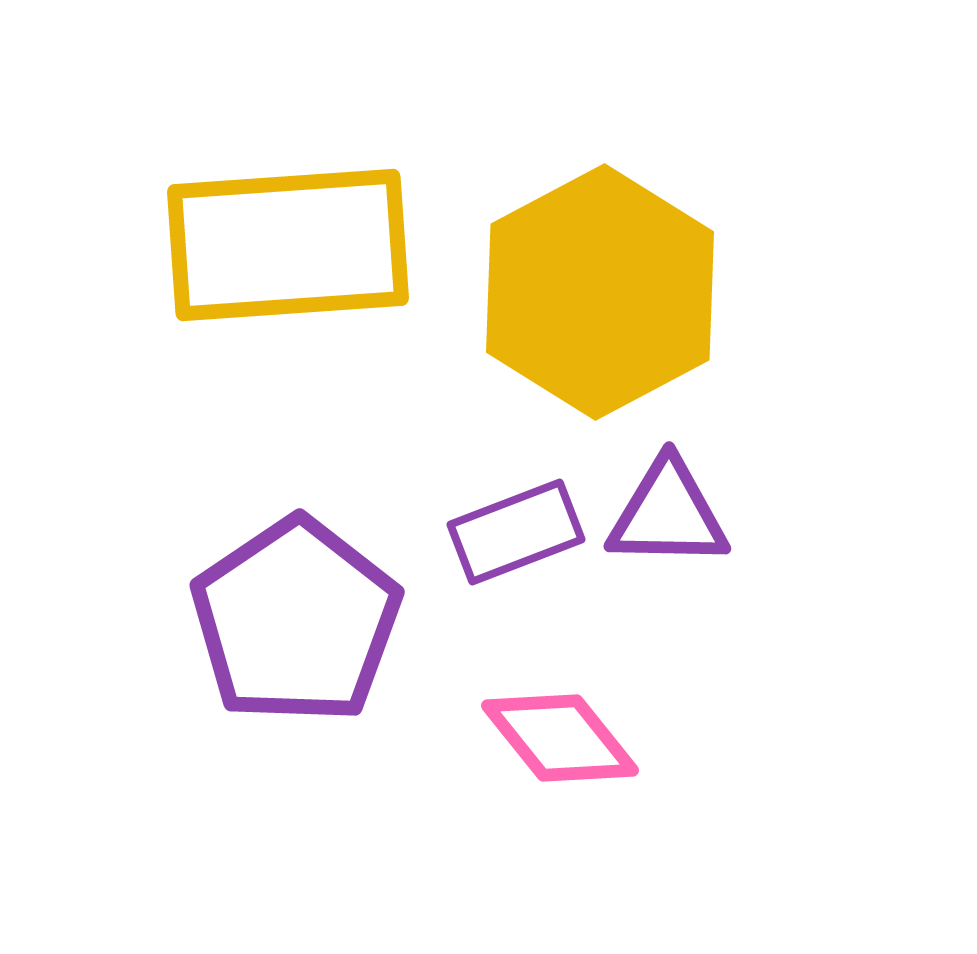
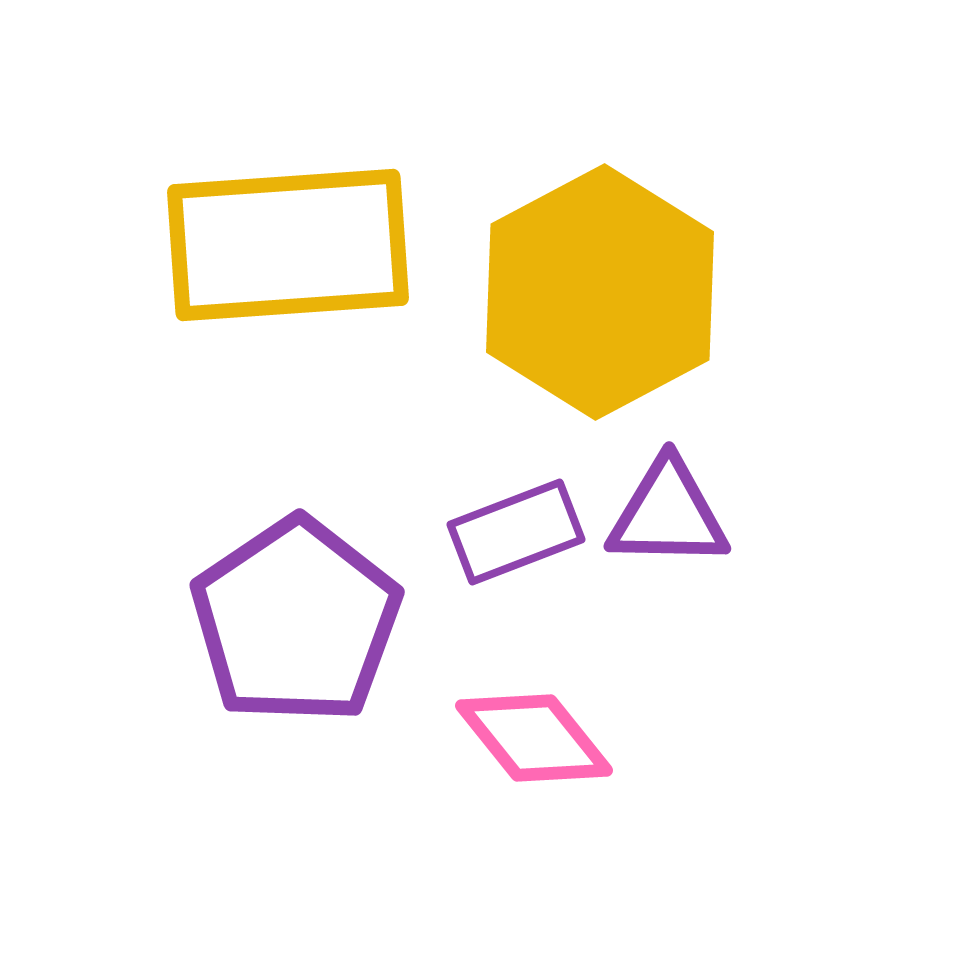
pink diamond: moved 26 px left
